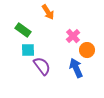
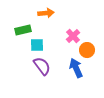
orange arrow: moved 2 px left, 1 px down; rotated 63 degrees counterclockwise
green rectangle: rotated 49 degrees counterclockwise
cyan square: moved 9 px right, 5 px up
